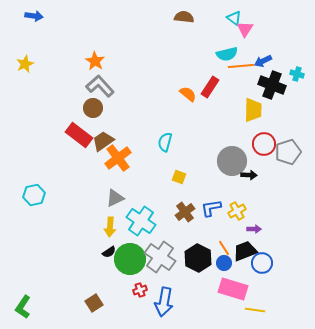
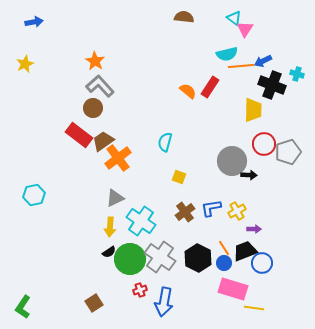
blue arrow at (34, 16): moved 6 px down; rotated 18 degrees counterclockwise
orange semicircle at (188, 94): moved 3 px up
yellow line at (255, 310): moved 1 px left, 2 px up
